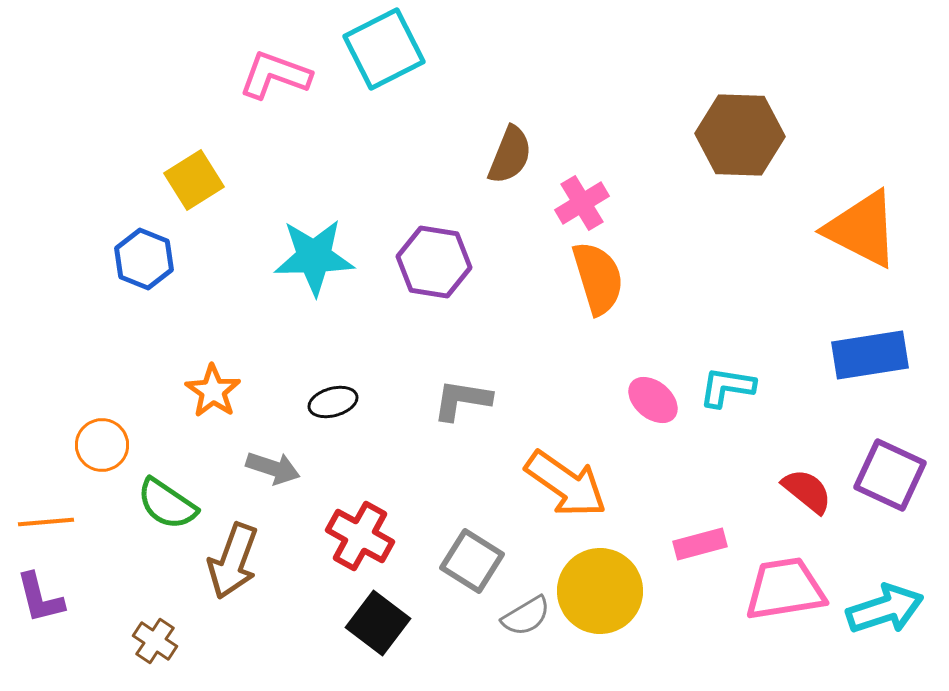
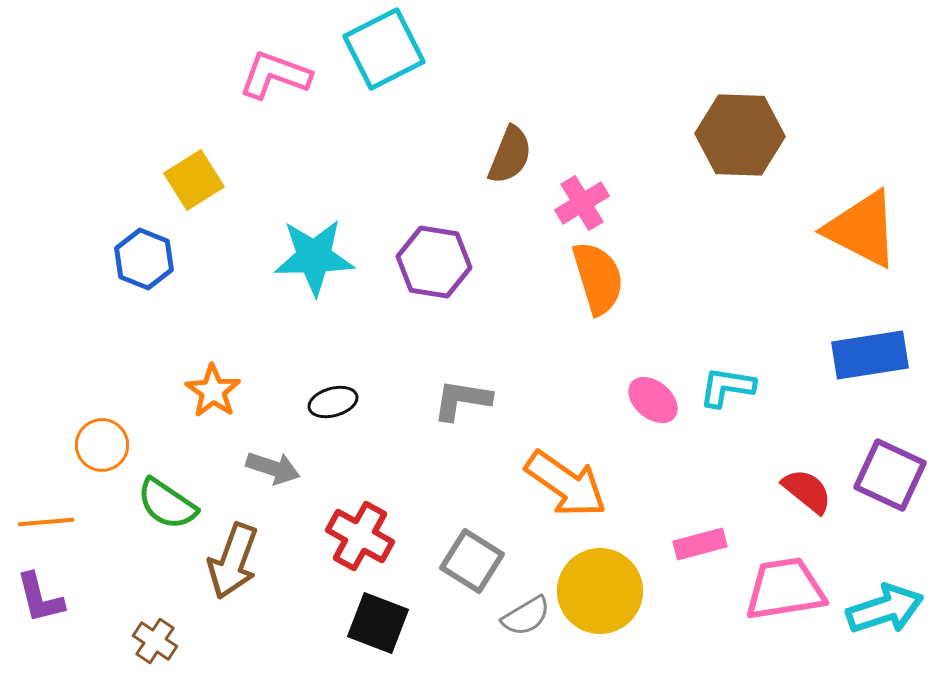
black square: rotated 16 degrees counterclockwise
